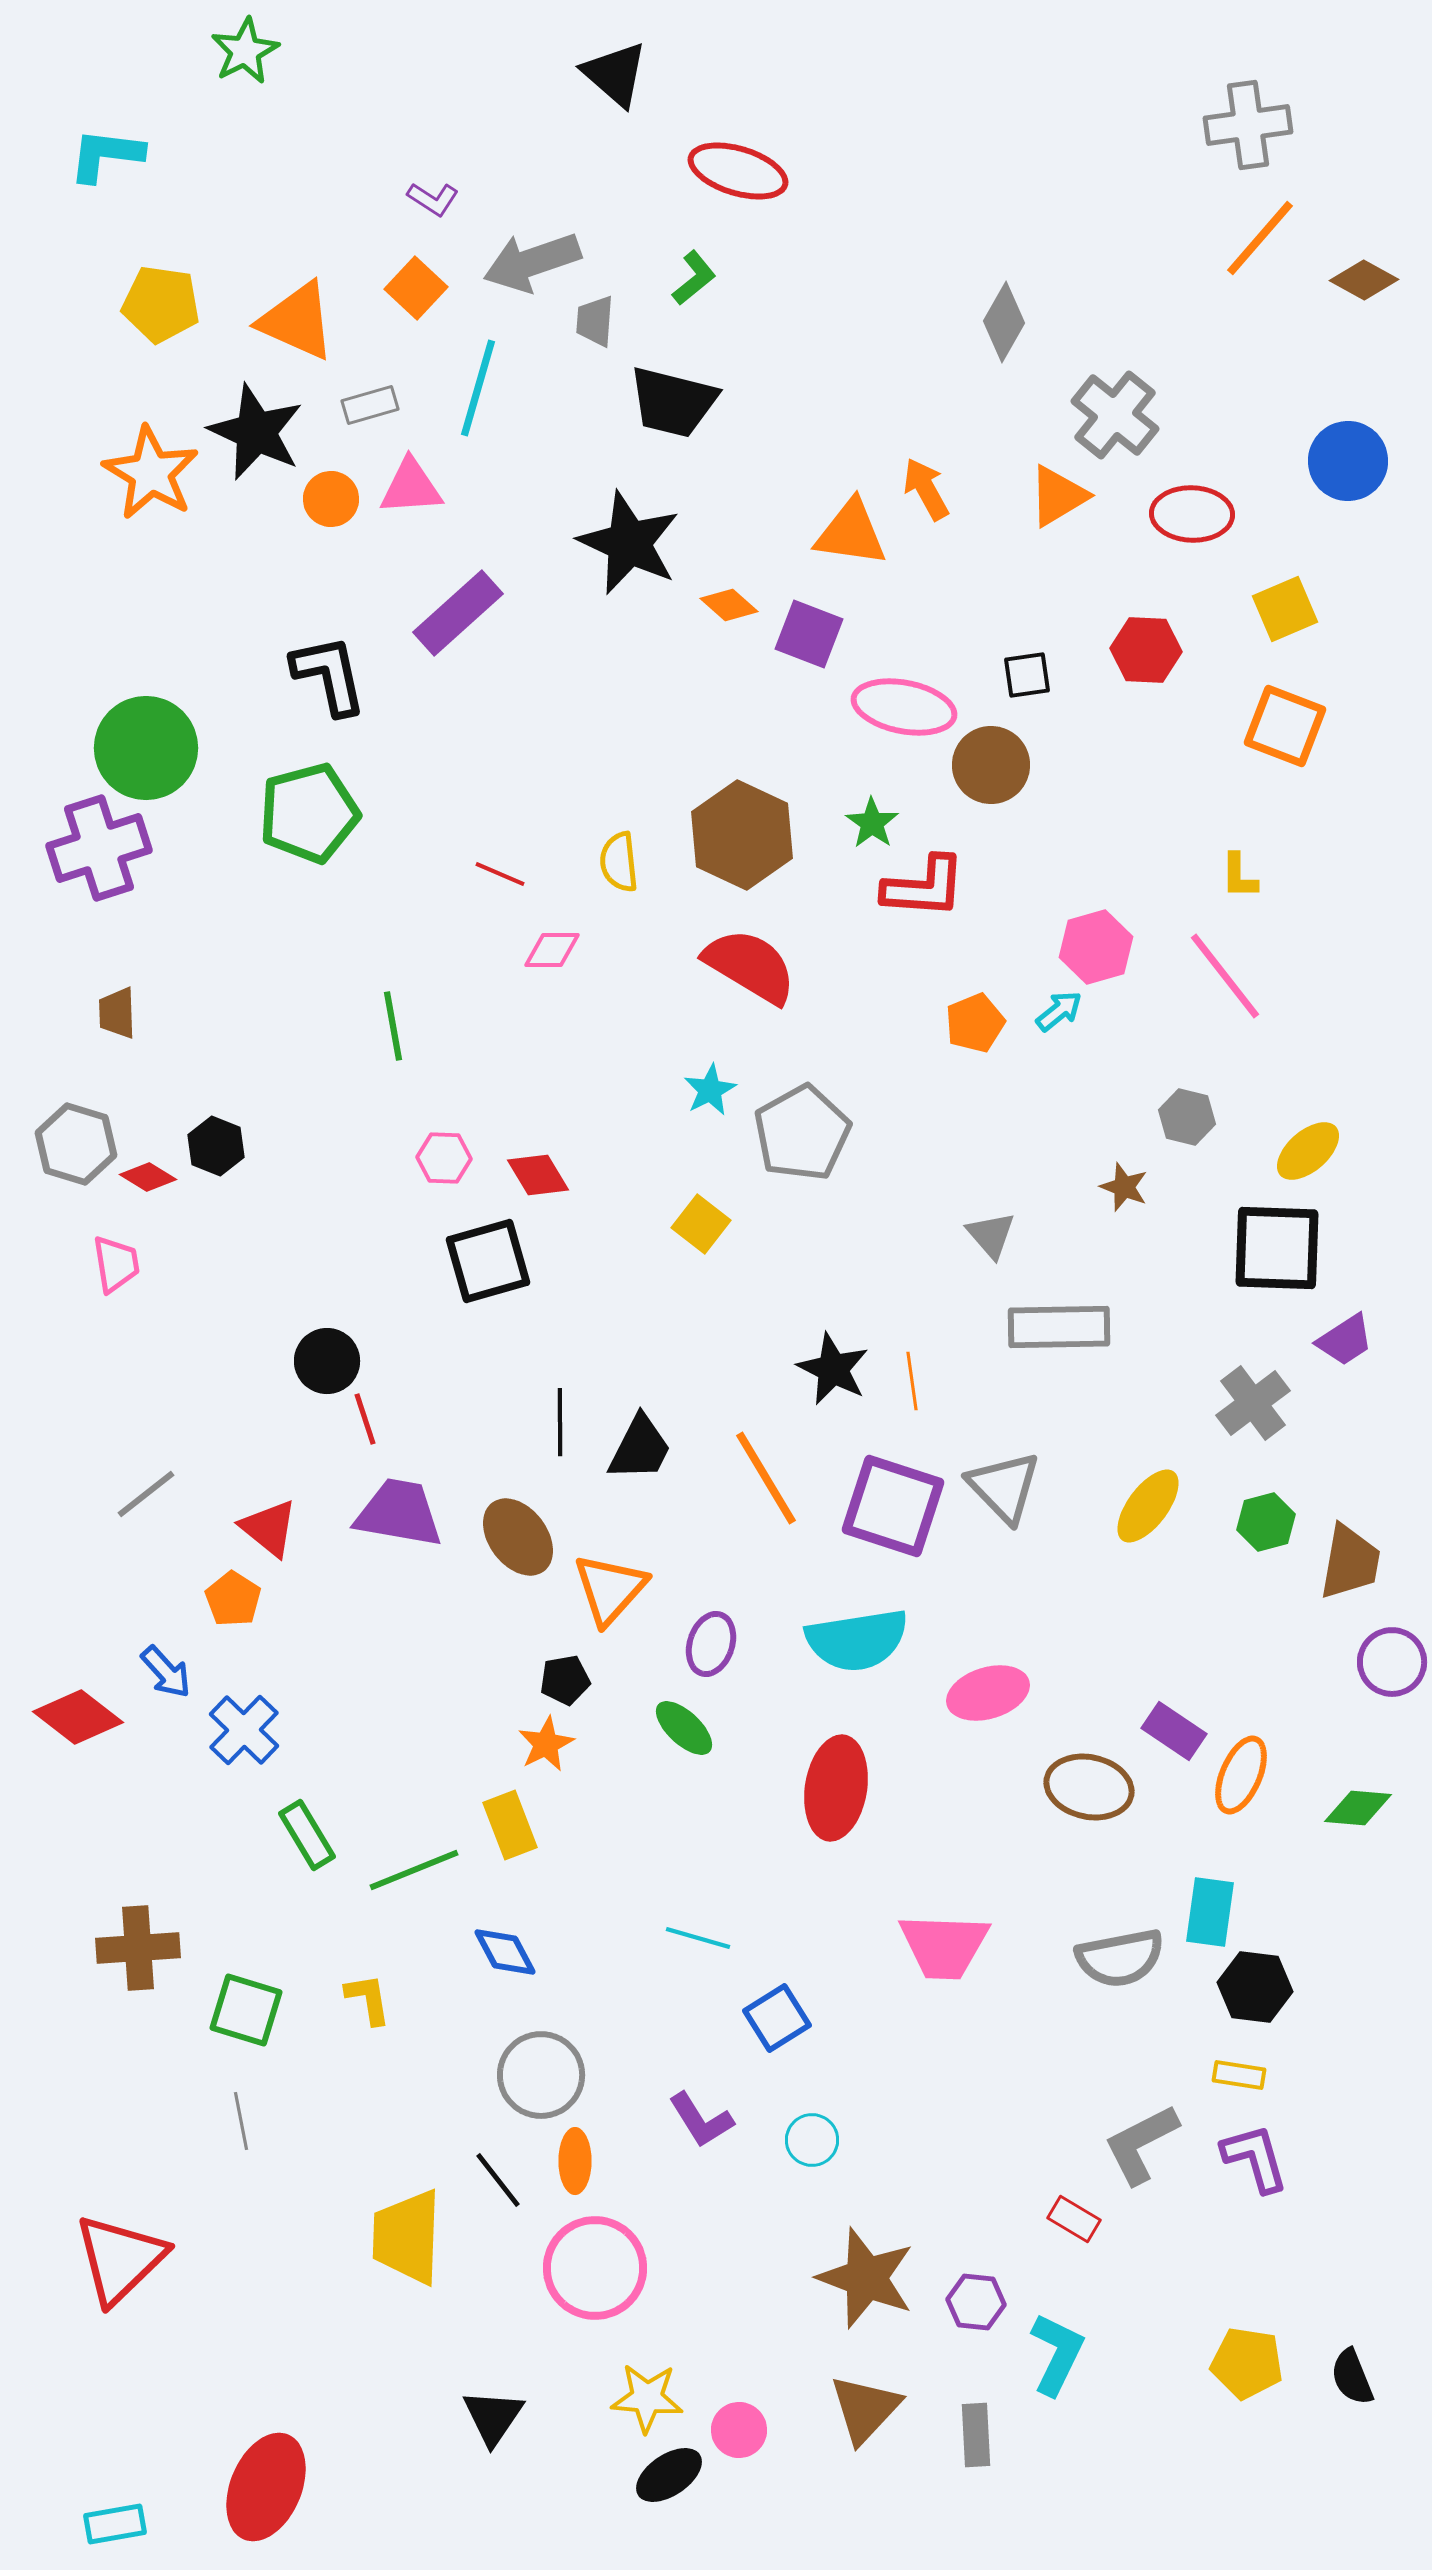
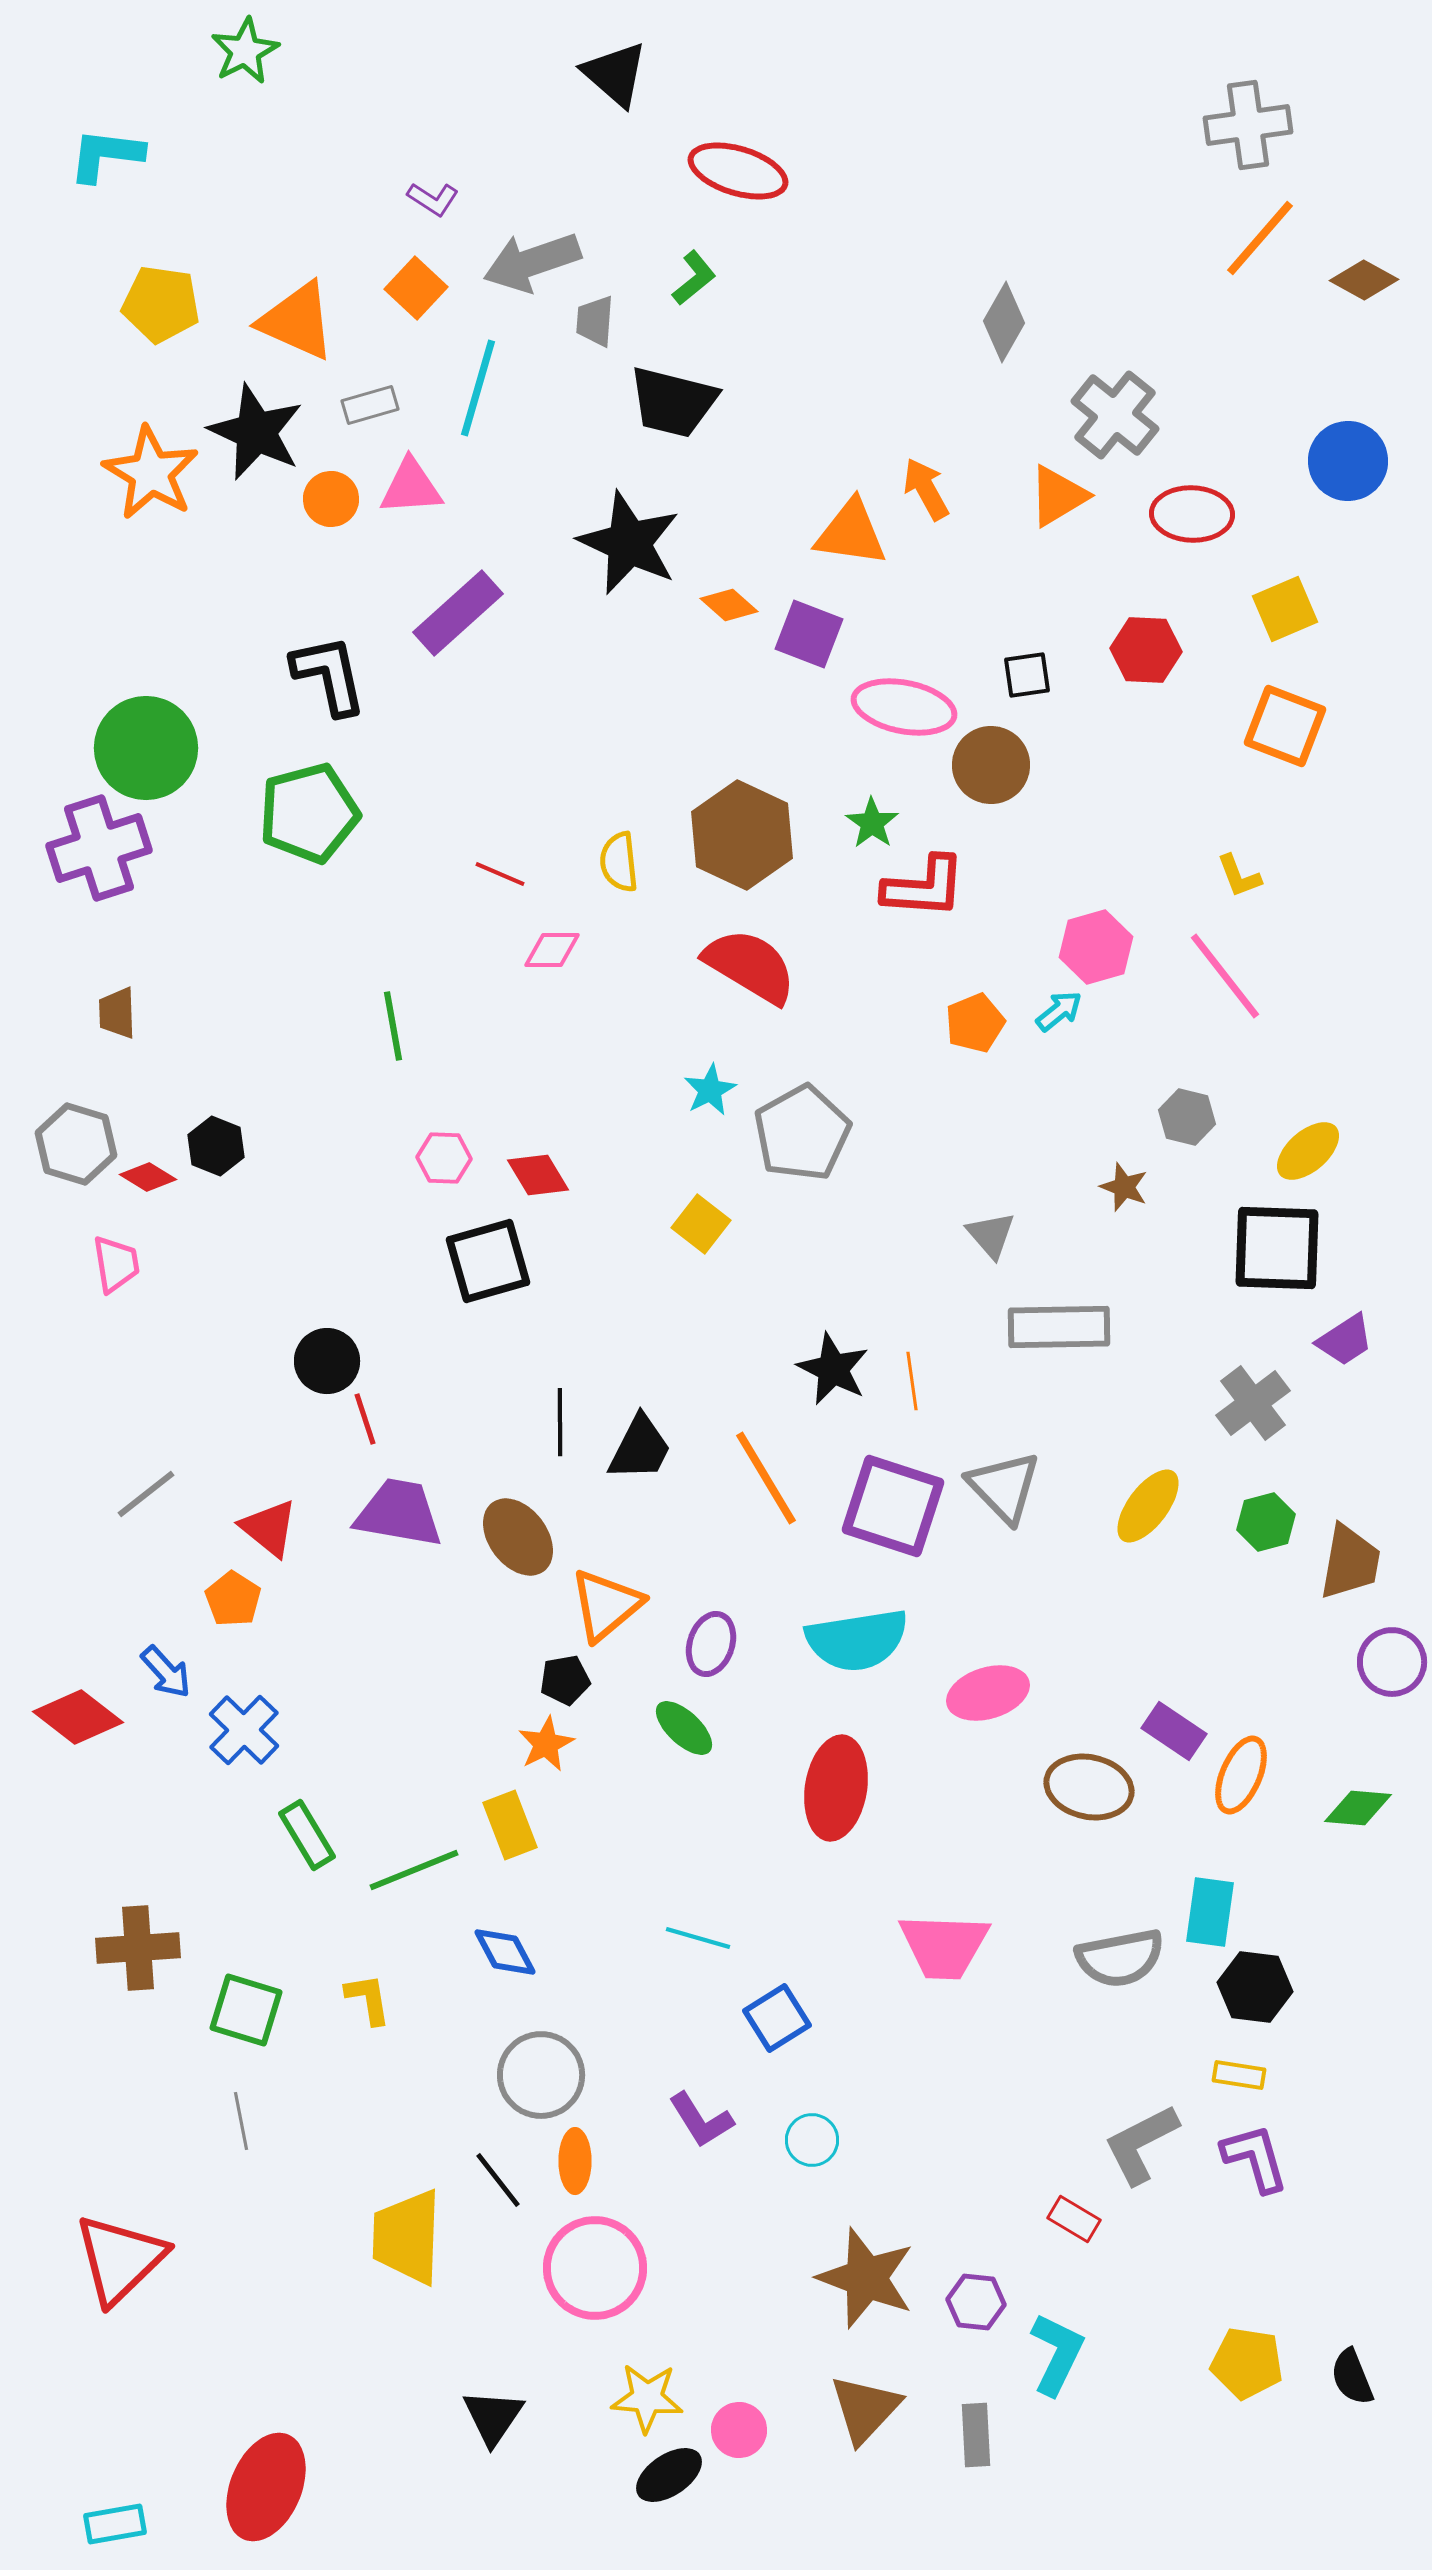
yellow L-shape at (1239, 876): rotated 21 degrees counterclockwise
orange triangle at (610, 1589): moved 4 px left, 16 px down; rotated 8 degrees clockwise
